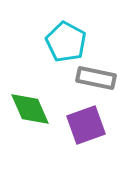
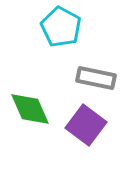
cyan pentagon: moved 5 px left, 15 px up
purple square: rotated 33 degrees counterclockwise
